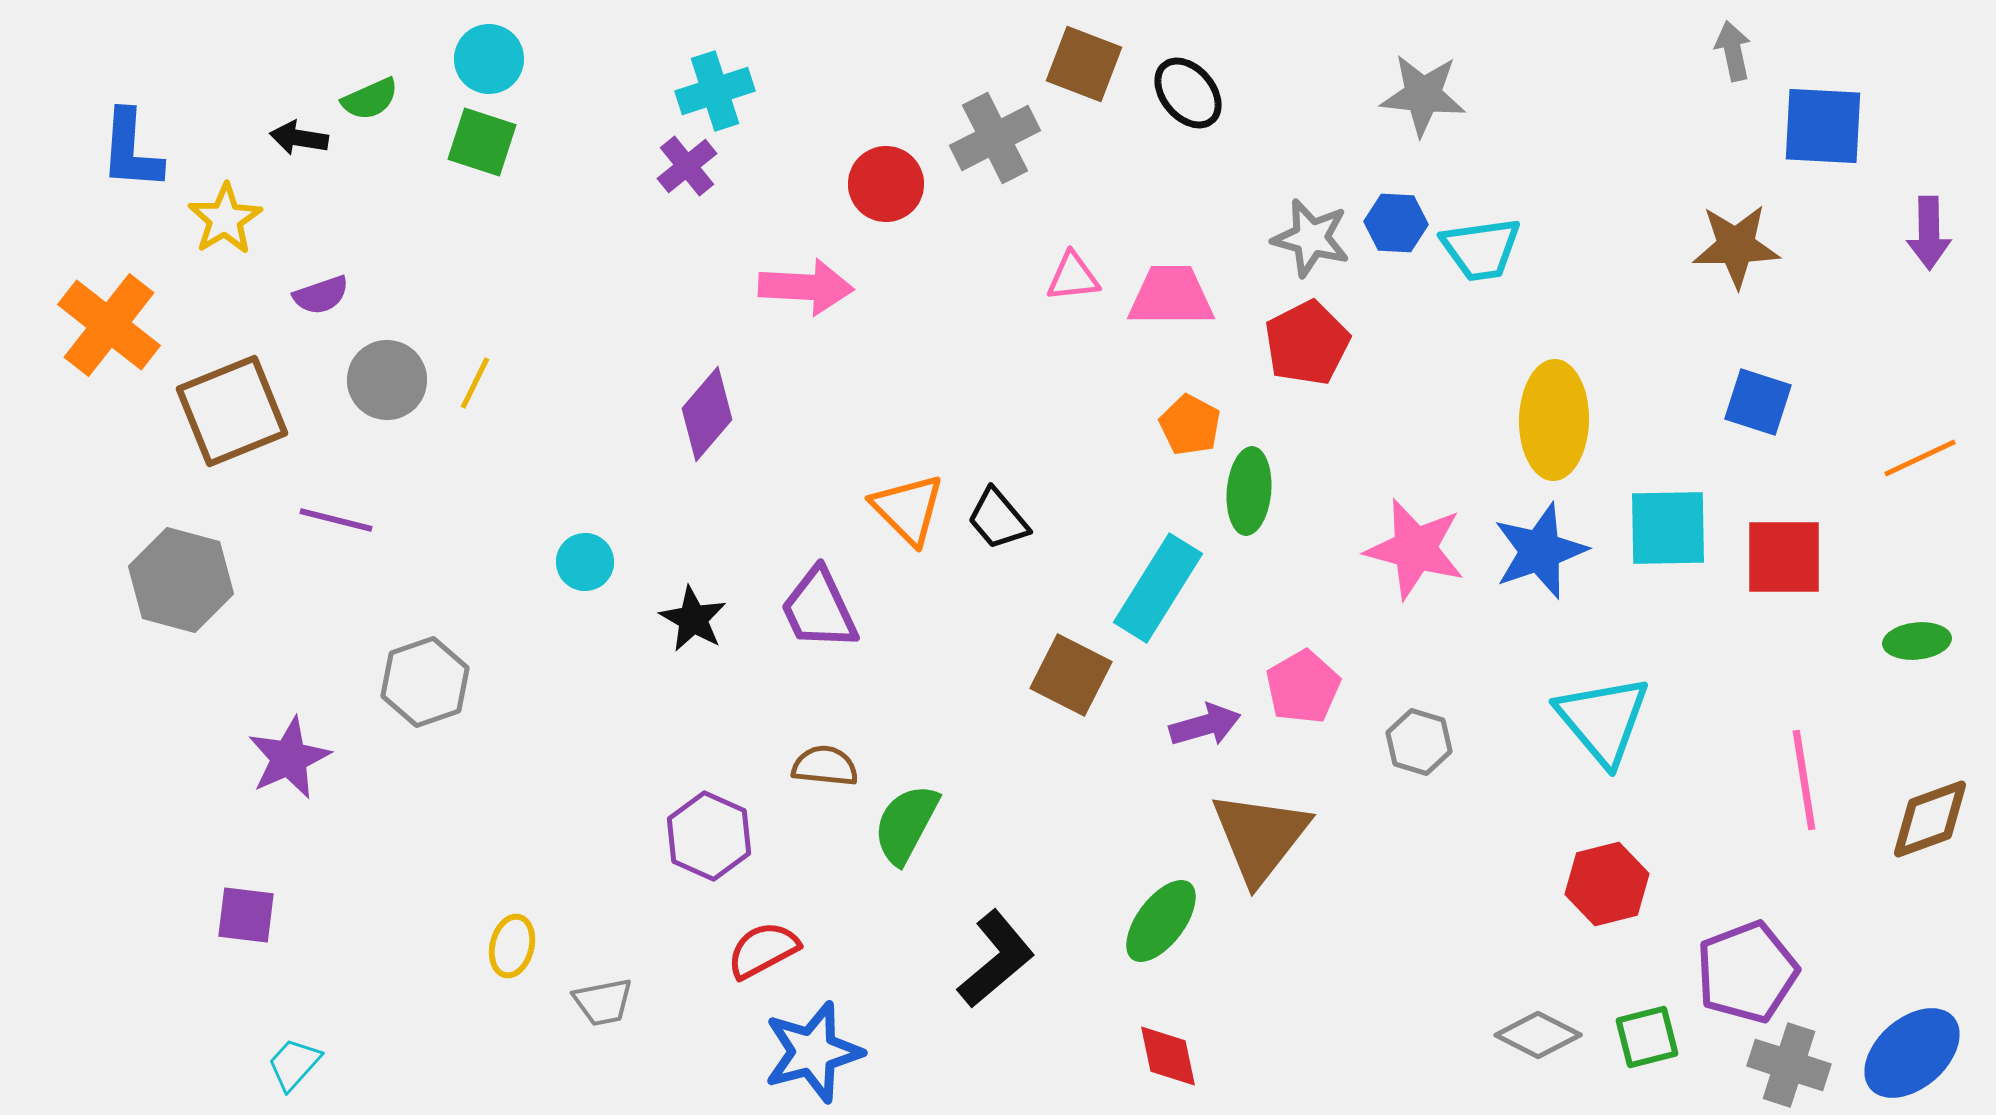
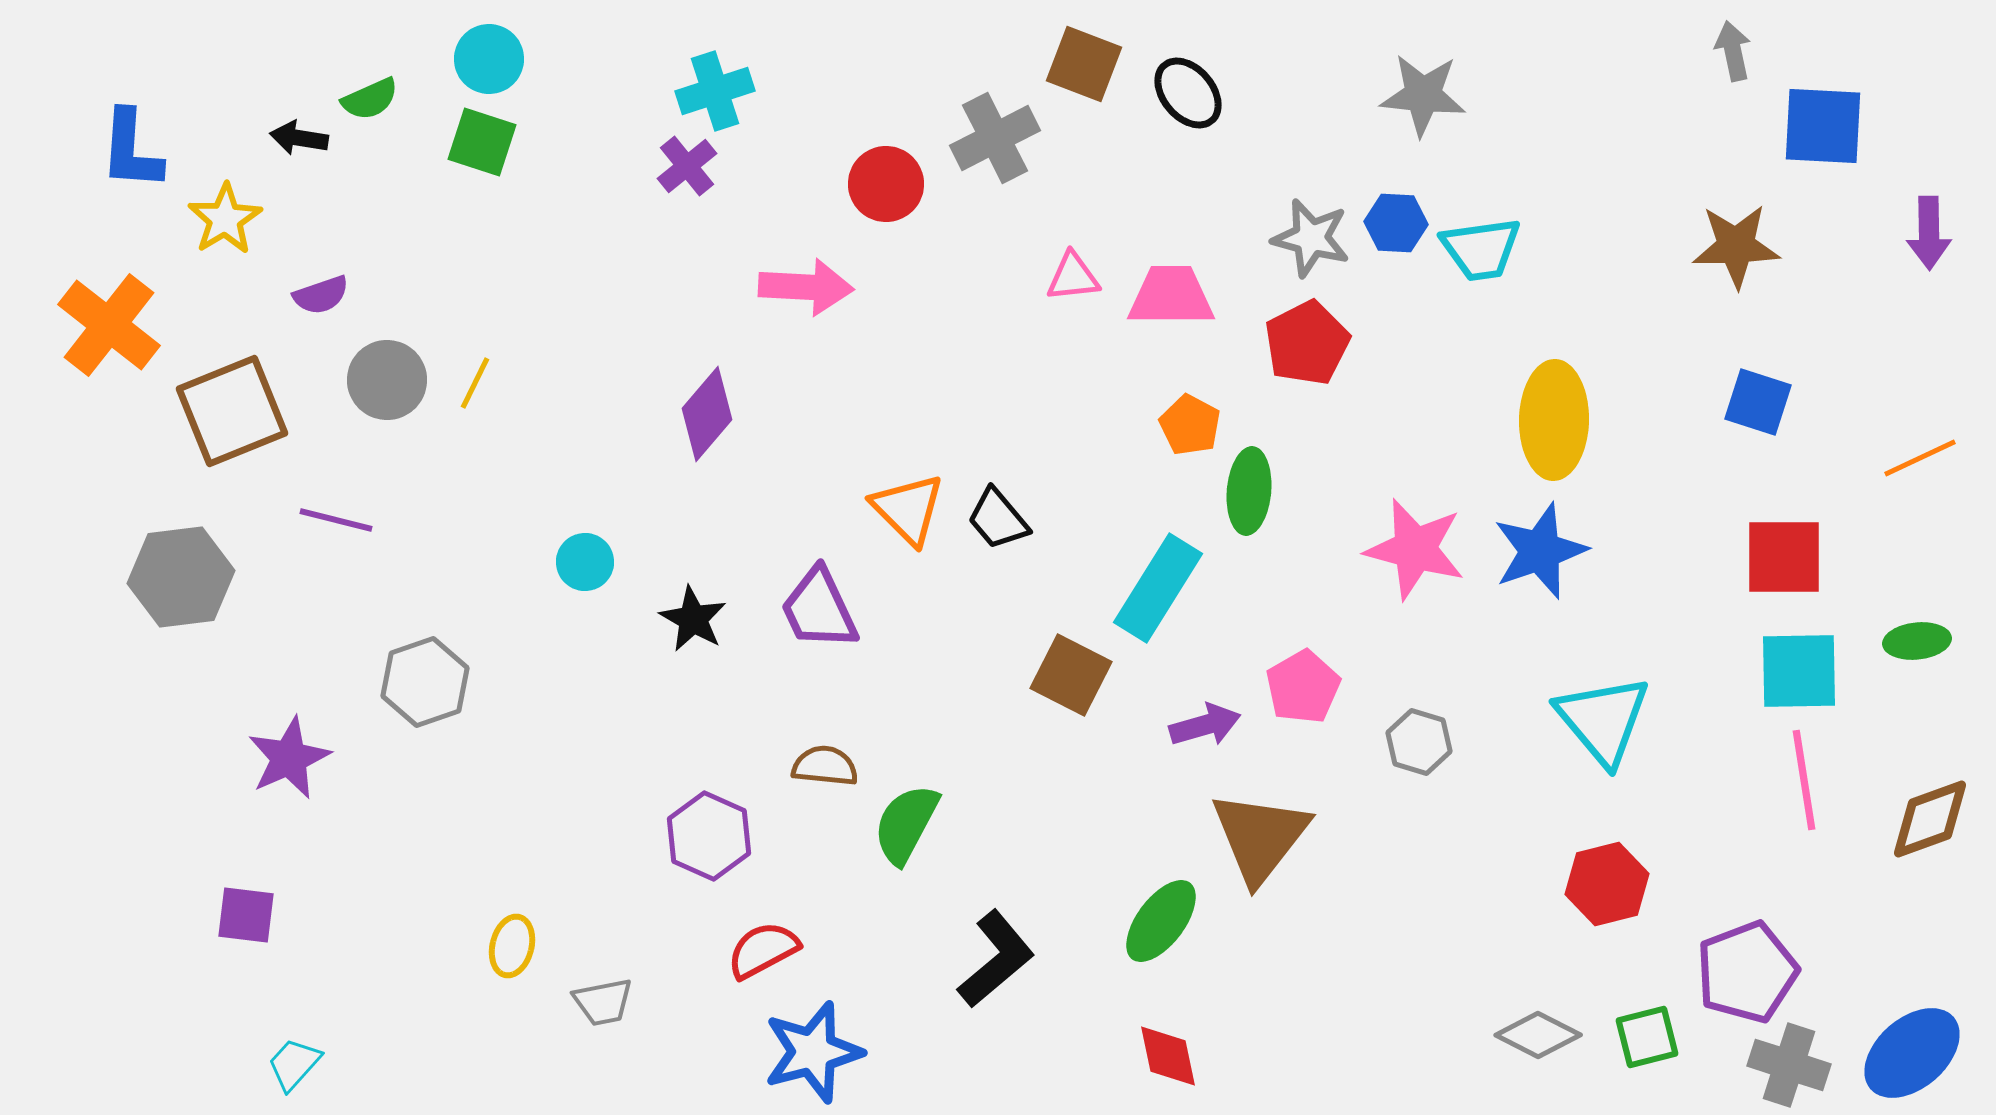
cyan square at (1668, 528): moved 131 px right, 143 px down
gray hexagon at (181, 580): moved 3 px up; rotated 22 degrees counterclockwise
